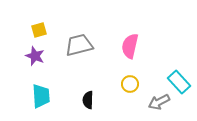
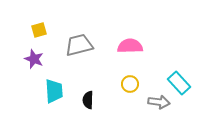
pink semicircle: rotated 75 degrees clockwise
purple star: moved 1 px left, 3 px down
cyan rectangle: moved 1 px down
cyan trapezoid: moved 13 px right, 5 px up
gray arrow: rotated 145 degrees counterclockwise
